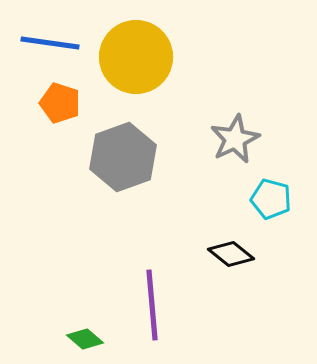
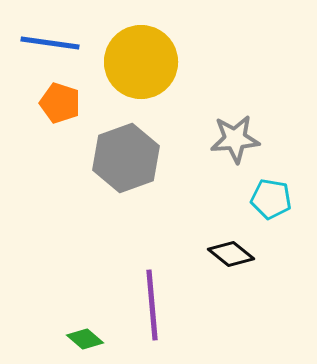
yellow circle: moved 5 px right, 5 px down
gray star: rotated 21 degrees clockwise
gray hexagon: moved 3 px right, 1 px down
cyan pentagon: rotated 6 degrees counterclockwise
